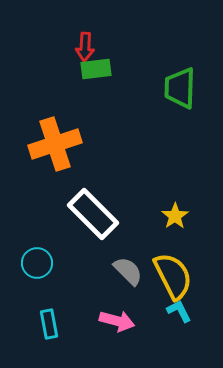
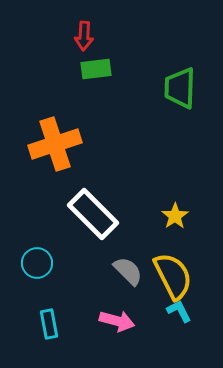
red arrow: moved 1 px left, 11 px up
